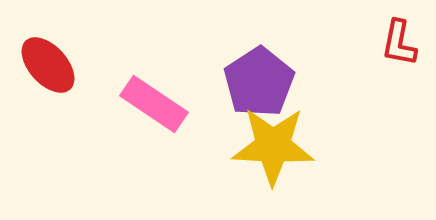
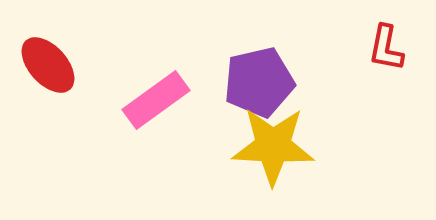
red L-shape: moved 13 px left, 5 px down
purple pentagon: rotated 20 degrees clockwise
pink rectangle: moved 2 px right, 4 px up; rotated 70 degrees counterclockwise
